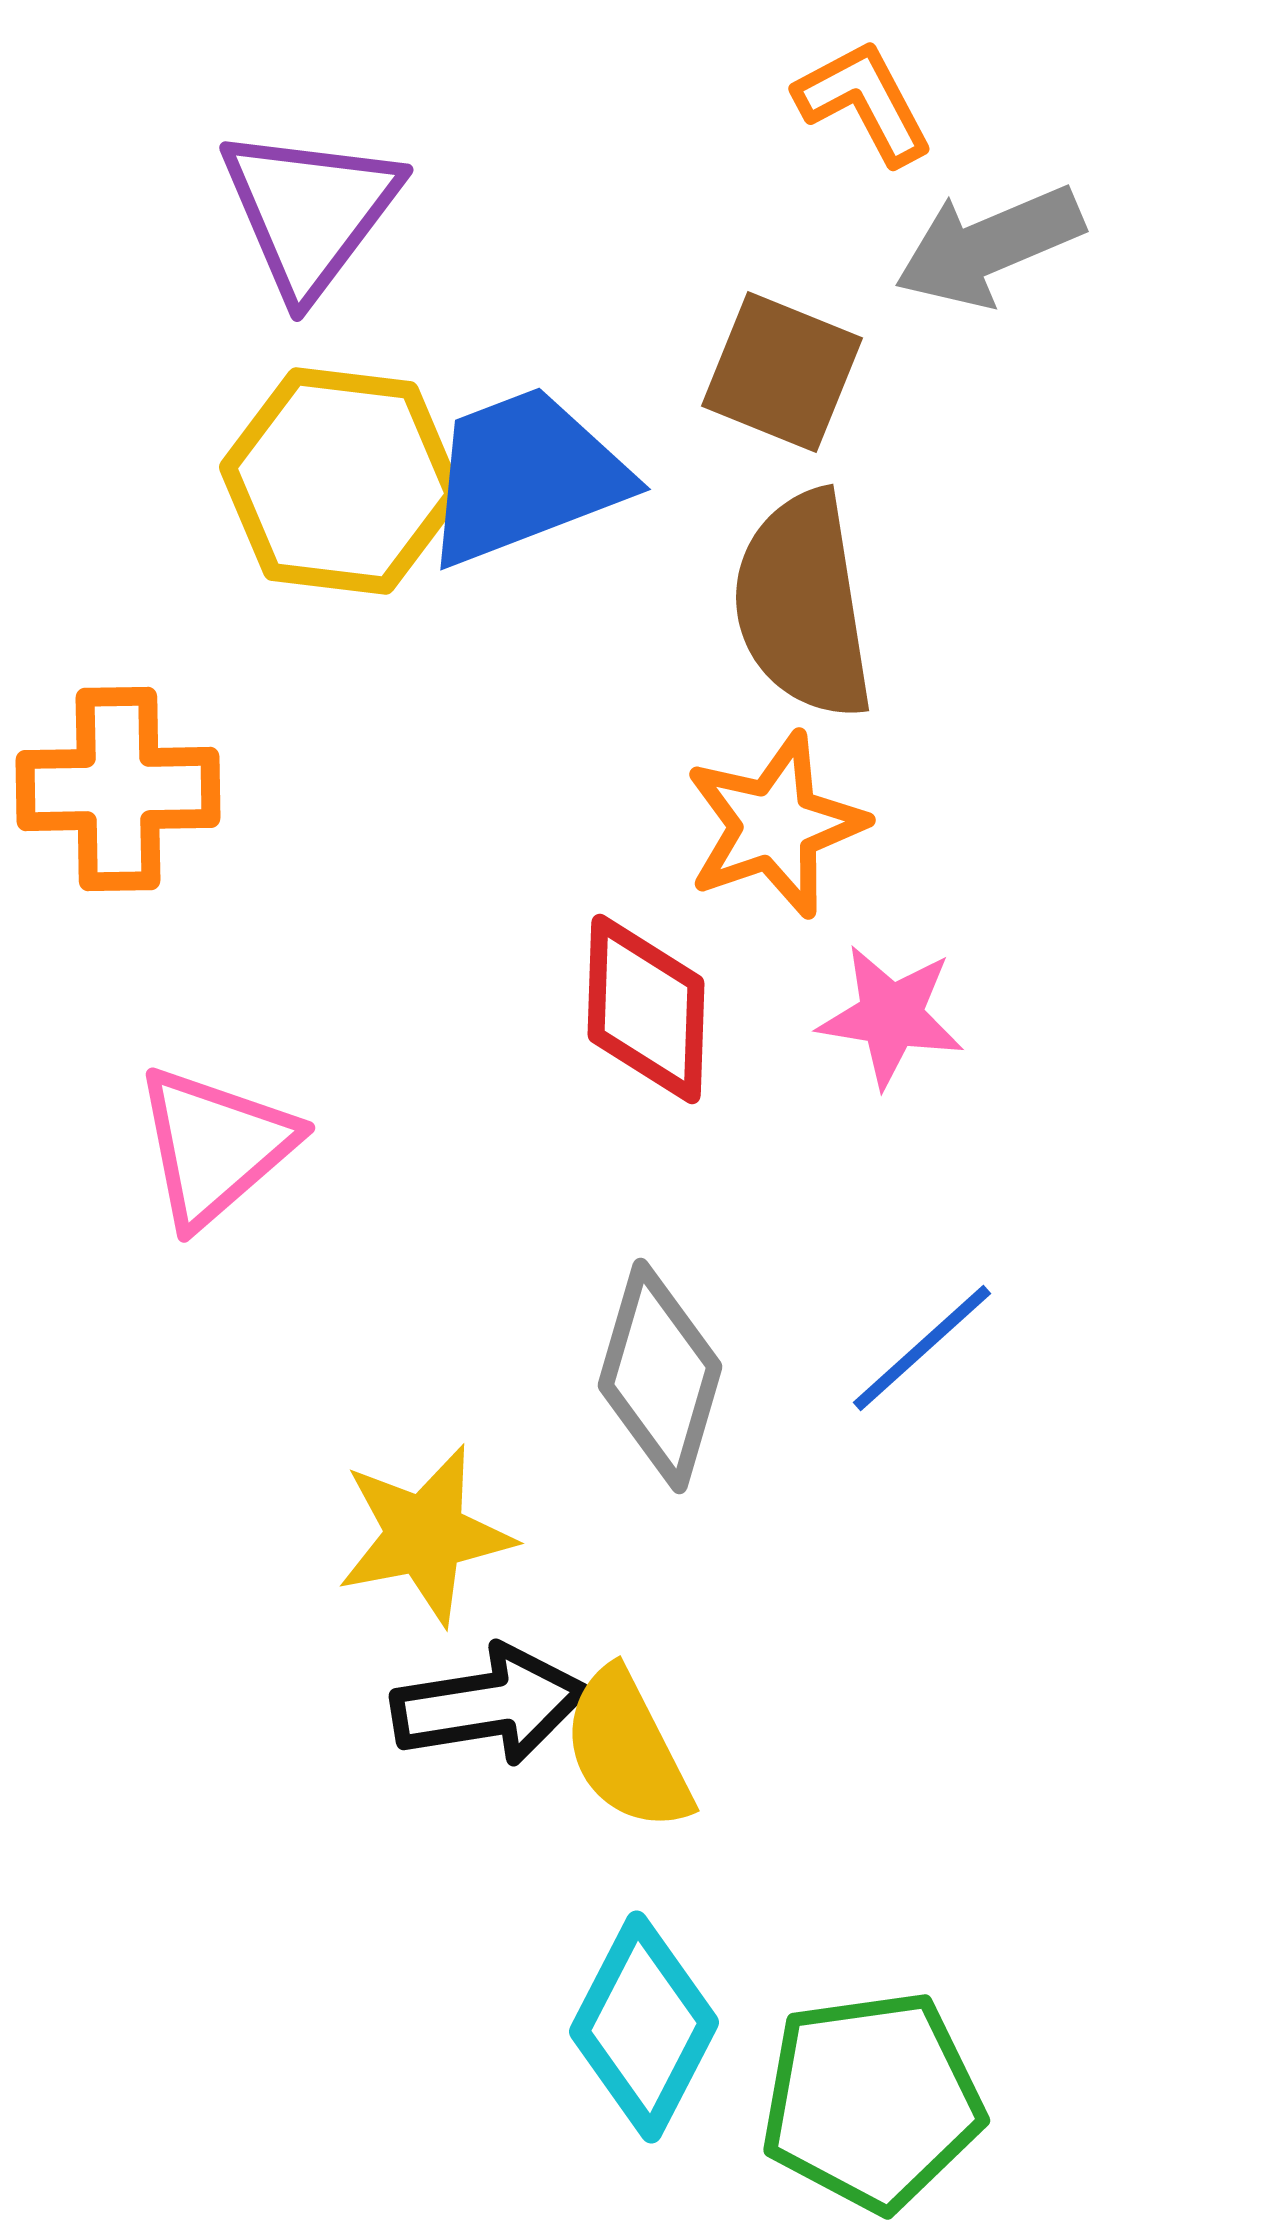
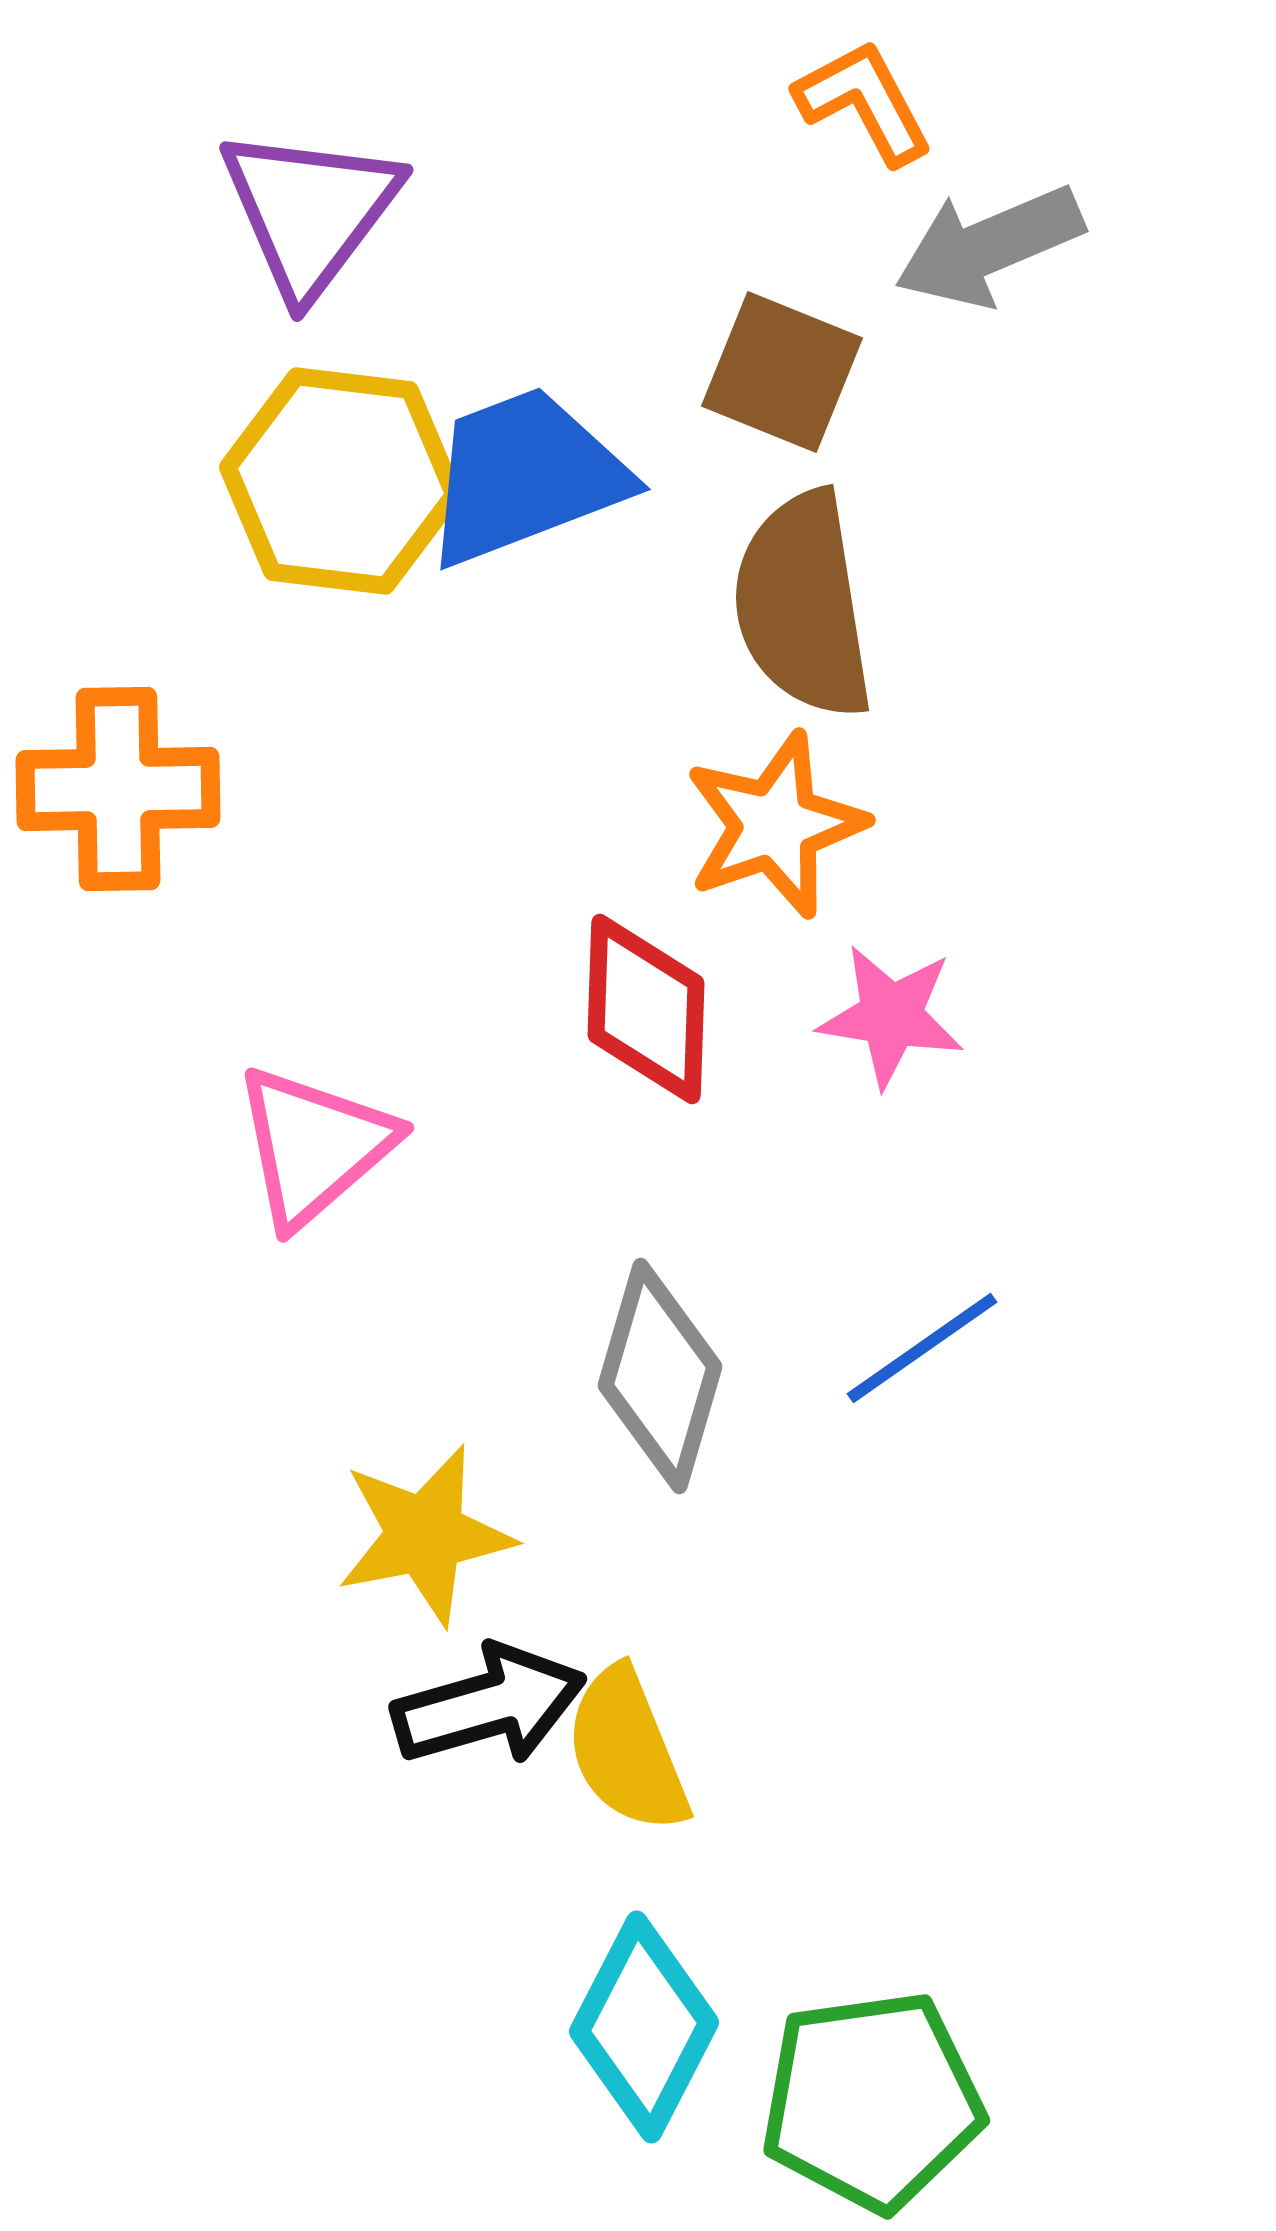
pink triangle: moved 99 px right
blue line: rotated 7 degrees clockwise
black arrow: rotated 7 degrees counterclockwise
yellow semicircle: rotated 5 degrees clockwise
